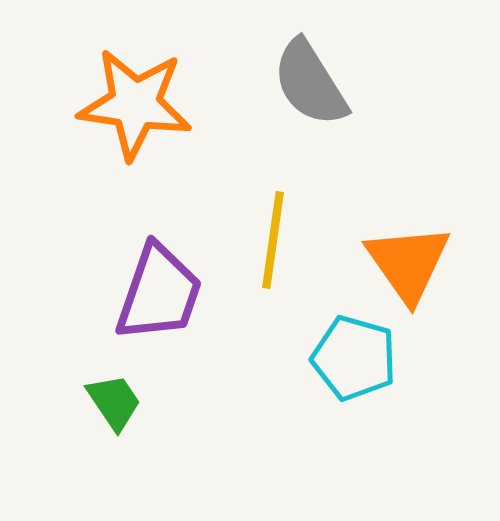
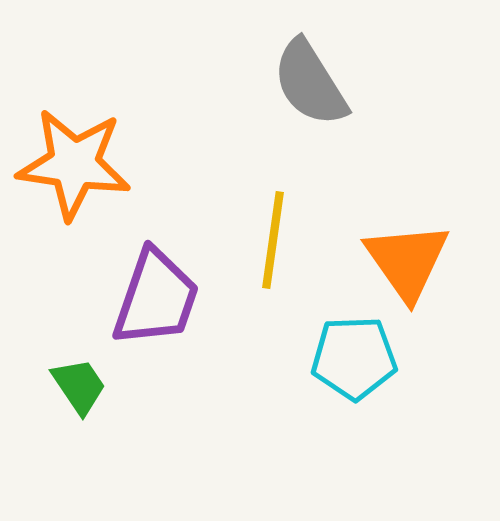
orange star: moved 61 px left, 60 px down
orange triangle: moved 1 px left, 2 px up
purple trapezoid: moved 3 px left, 5 px down
cyan pentagon: rotated 18 degrees counterclockwise
green trapezoid: moved 35 px left, 16 px up
